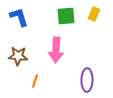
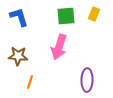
pink arrow: moved 3 px right, 3 px up; rotated 15 degrees clockwise
orange line: moved 5 px left, 1 px down
